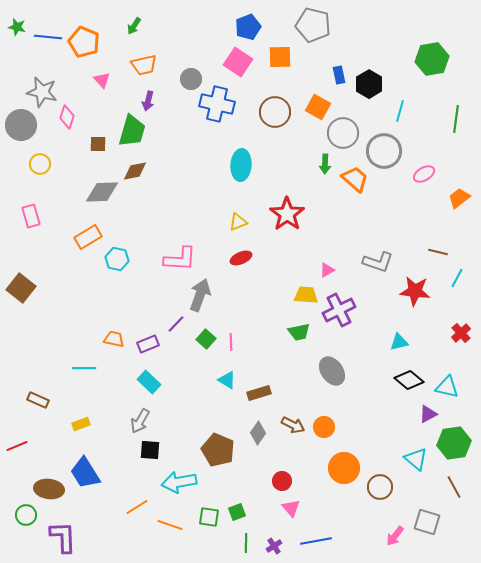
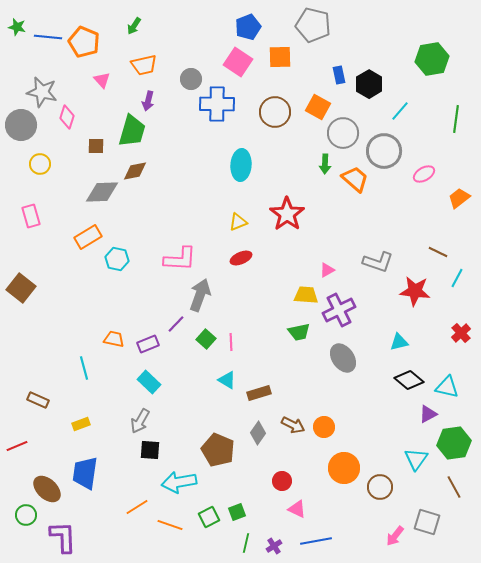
blue cross at (217, 104): rotated 12 degrees counterclockwise
cyan line at (400, 111): rotated 25 degrees clockwise
brown square at (98, 144): moved 2 px left, 2 px down
brown line at (438, 252): rotated 12 degrees clockwise
cyan line at (84, 368): rotated 75 degrees clockwise
gray ellipse at (332, 371): moved 11 px right, 13 px up
cyan triangle at (416, 459): rotated 25 degrees clockwise
blue trapezoid at (85, 473): rotated 40 degrees clockwise
brown ellipse at (49, 489): moved 2 px left; rotated 36 degrees clockwise
pink triangle at (291, 508): moved 6 px right, 1 px down; rotated 24 degrees counterclockwise
green square at (209, 517): rotated 35 degrees counterclockwise
green line at (246, 543): rotated 12 degrees clockwise
